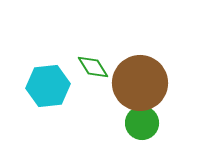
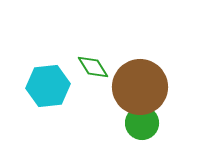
brown circle: moved 4 px down
